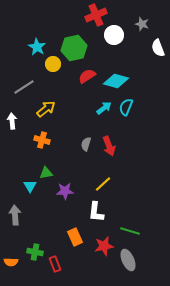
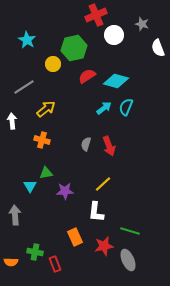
cyan star: moved 10 px left, 7 px up
